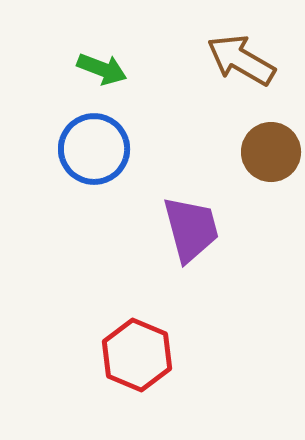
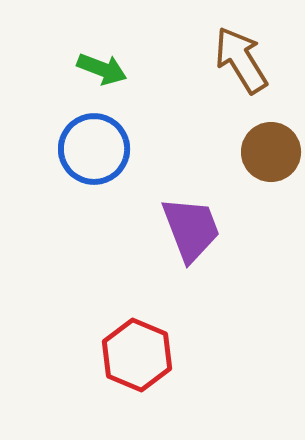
brown arrow: rotated 28 degrees clockwise
purple trapezoid: rotated 6 degrees counterclockwise
